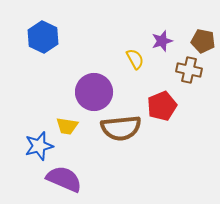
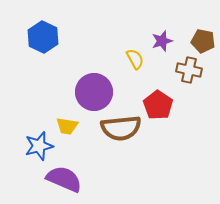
red pentagon: moved 4 px left, 1 px up; rotated 16 degrees counterclockwise
